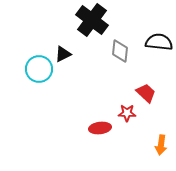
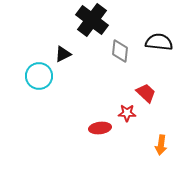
cyan circle: moved 7 px down
